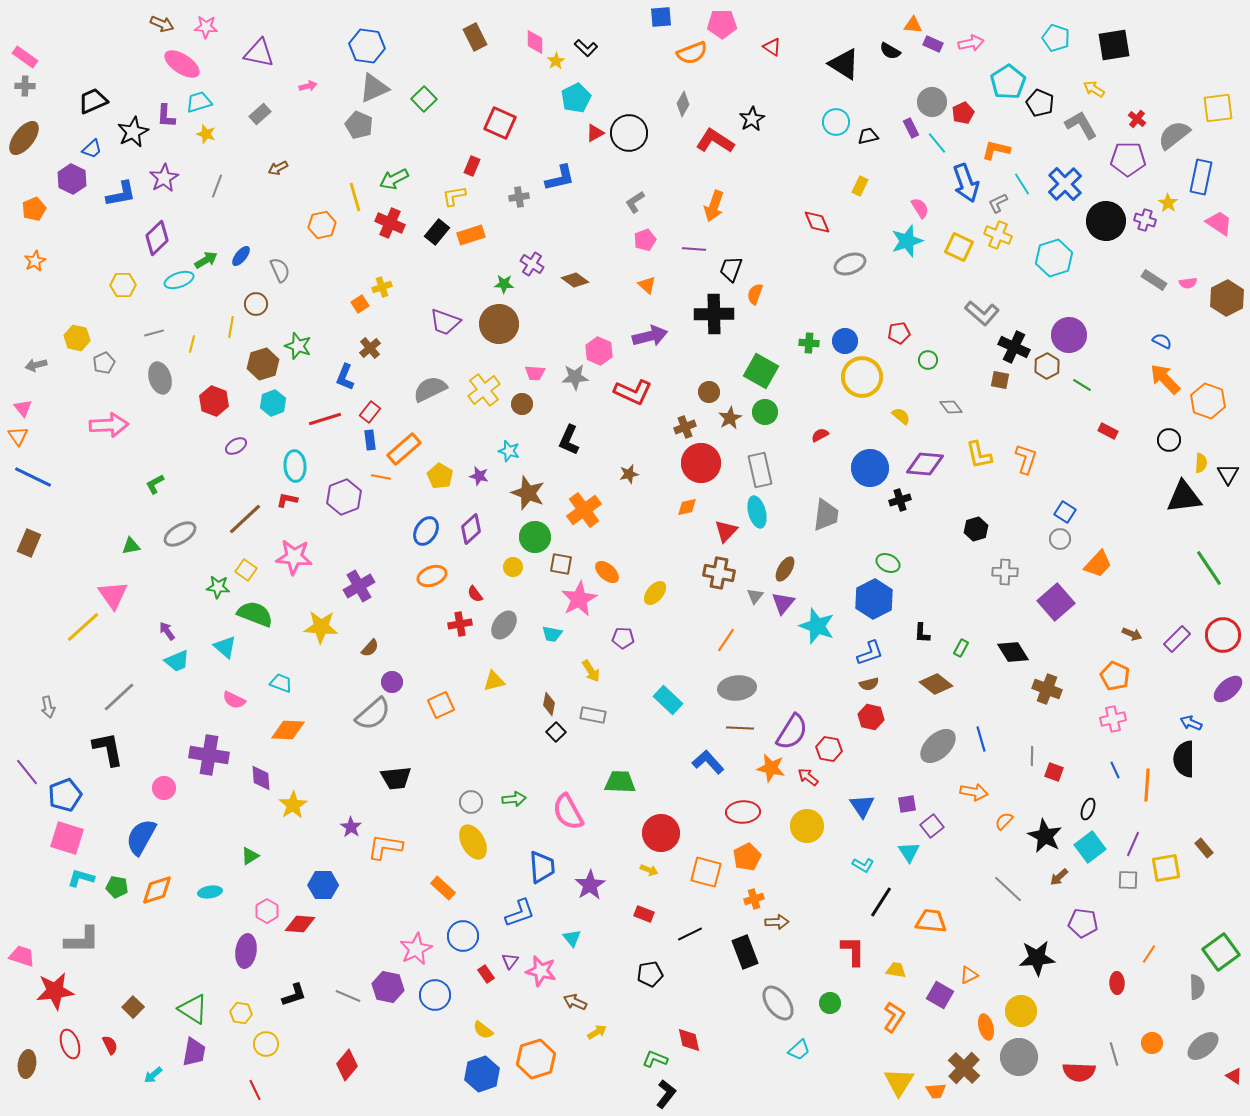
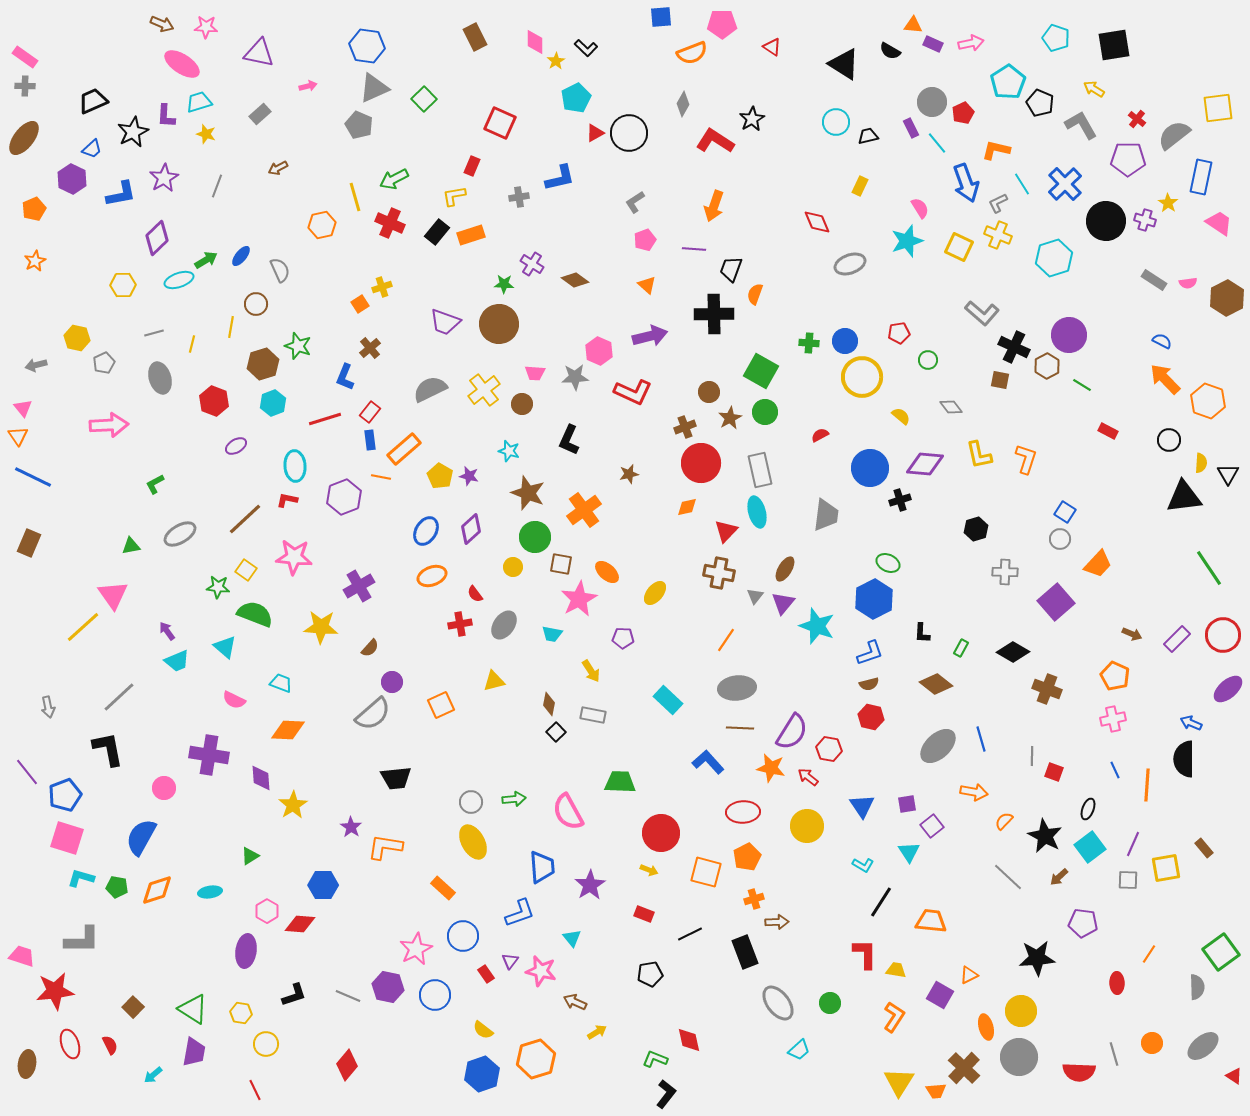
purple star at (479, 476): moved 10 px left
black diamond at (1013, 652): rotated 28 degrees counterclockwise
gray line at (1008, 889): moved 12 px up
red L-shape at (853, 951): moved 12 px right, 3 px down
